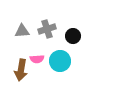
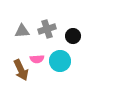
brown arrow: rotated 35 degrees counterclockwise
